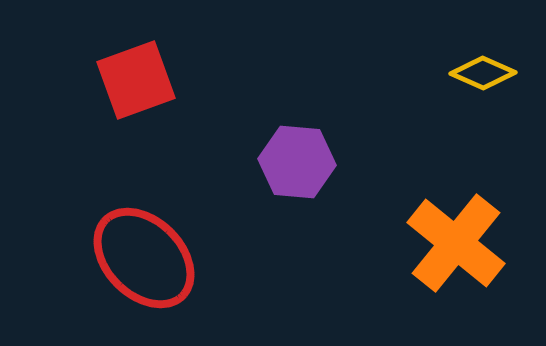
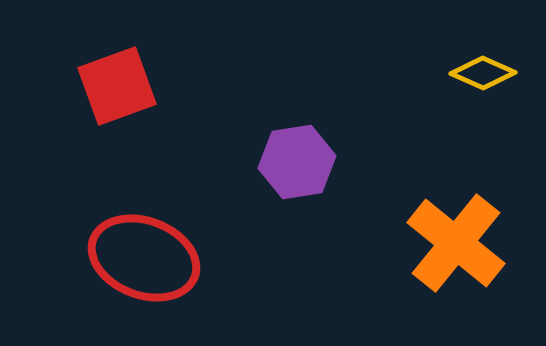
red square: moved 19 px left, 6 px down
purple hexagon: rotated 14 degrees counterclockwise
red ellipse: rotated 24 degrees counterclockwise
